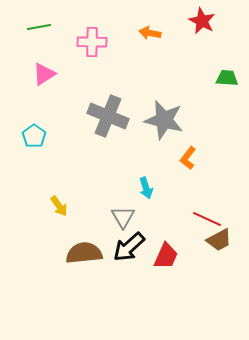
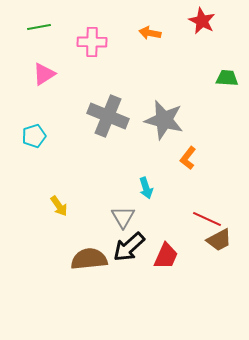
cyan pentagon: rotated 20 degrees clockwise
brown semicircle: moved 5 px right, 6 px down
